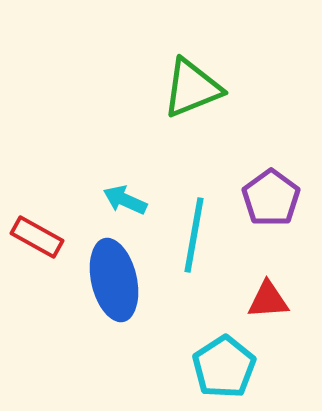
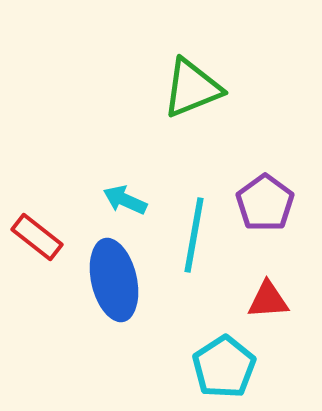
purple pentagon: moved 6 px left, 5 px down
red rectangle: rotated 9 degrees clockwise
